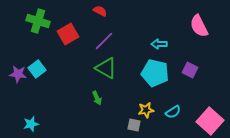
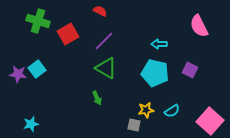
cyan semicircle: moved 1 px left, 1 px up
